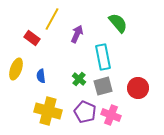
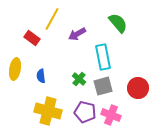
purple arrow: rotated 144 degrees counterclockwise
yellow ellipse: moved 1 px left; rotated 10 degrees counterclockwise
purple pentagon: rotated 10 degrees counterclockwise
